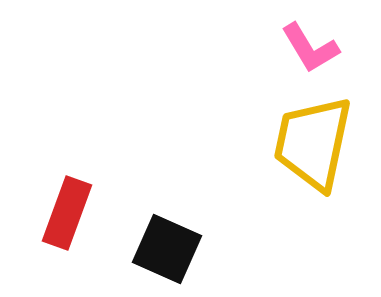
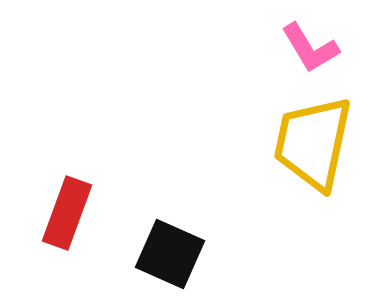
black square: moved 3 px right, 5 px down
